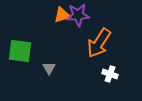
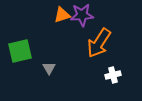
purple star: moved 4 px right
green square: rotated 20 degrees counterclockwise
white cross: moved 3 px right, 1 px down; rotated 35 degrees counterclockwise
